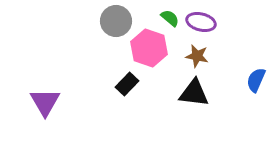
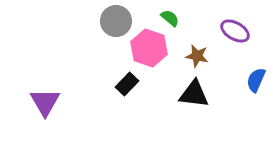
purple ellipse: moved 34 px right, 9 px down; rotated 16 degrees clockwise
black triangle: moved 1 px down
